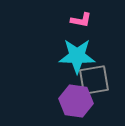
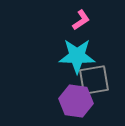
pink L-shape: rotated 45 degrees counterclockwise
